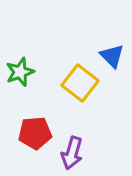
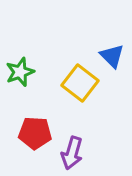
red pentagon: rotated 8 degrees clockwise
